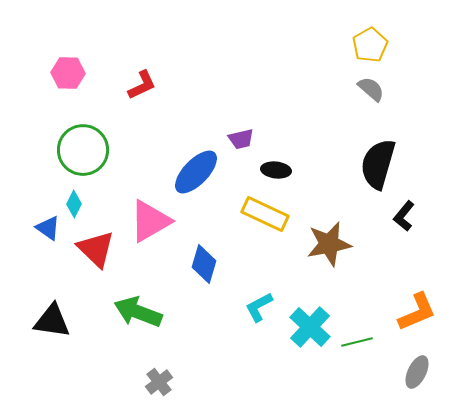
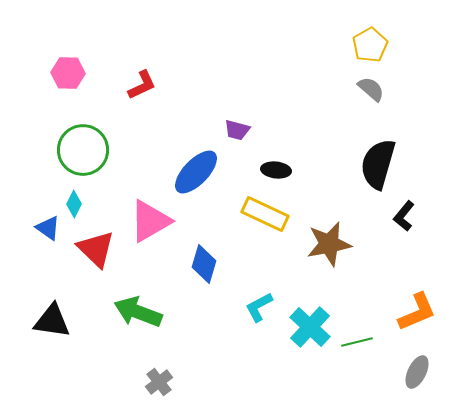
purple trapezoid: moved 4 px left, 9 px up; rotated 28 degrees clockwise
